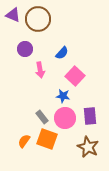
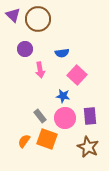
purple triangle: rotated 21 degrees clockwise
blue semicircle: rotated 40 degrees clockwise
pink square: moved 2 px right, 1 px up
gray rectangle: moved 2 px left, 1 px up
